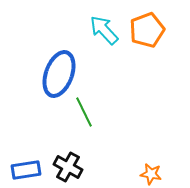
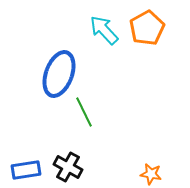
orange pentagon: moved 2 px up; rotated 8 degrees counterclockwise
